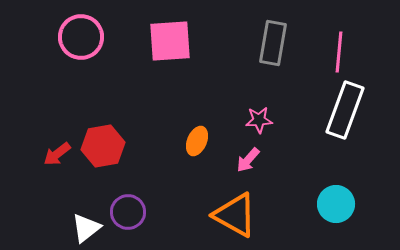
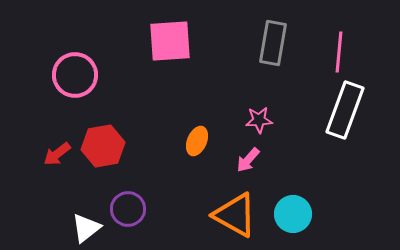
pink circle: moved 6 px left, 38 px down
cyan circle: moved 43 px left, 10 px down
purple circle: moved 3 px up
